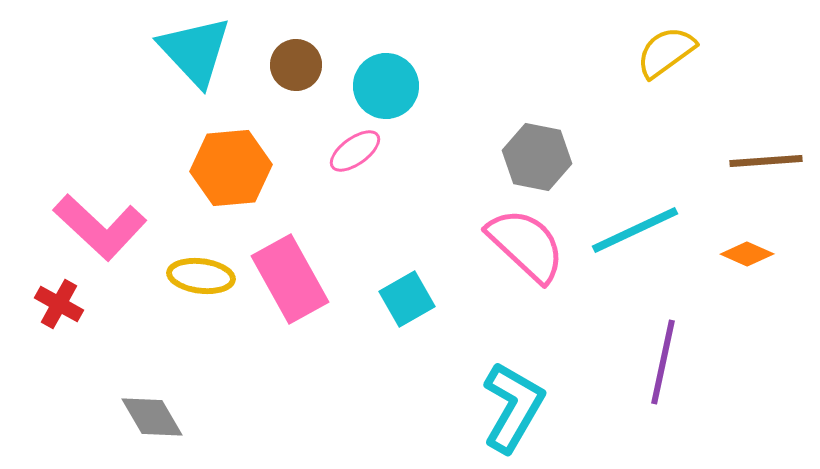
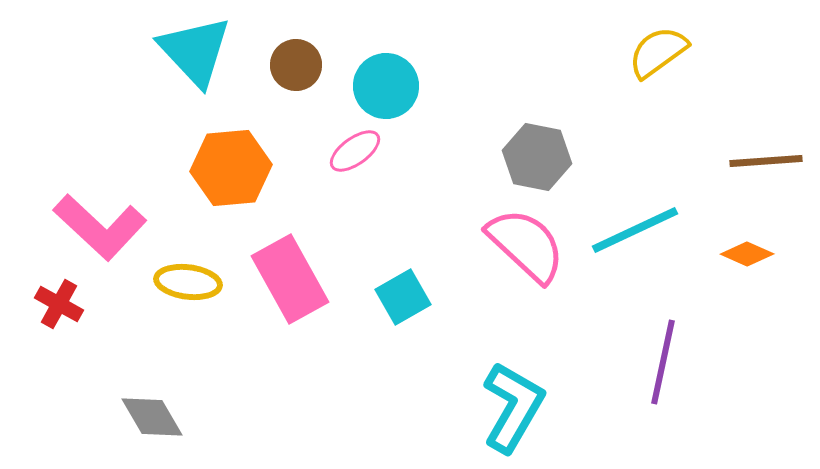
yellow semicircle: moved 8 px left
yellow ellipse: moved 13 px left, 6 px down
cyan square: moved 4 px left, 2 px up
